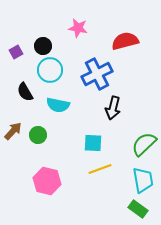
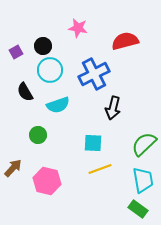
blue cross: moved 3 px left
cyan semicircle: rotated 30 degrees counterclockwise
brown arrow: moved 37 px down
